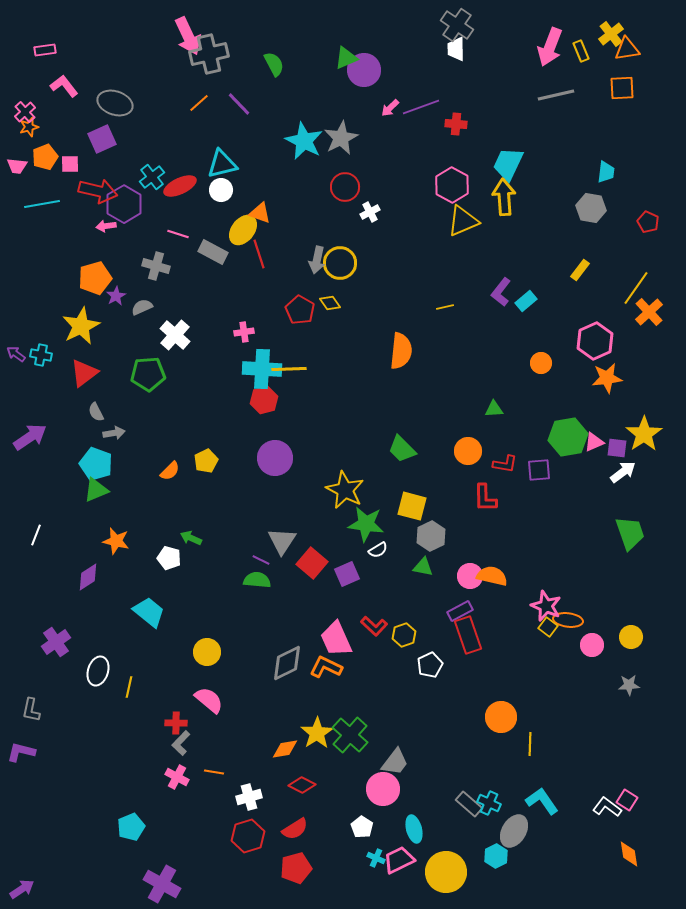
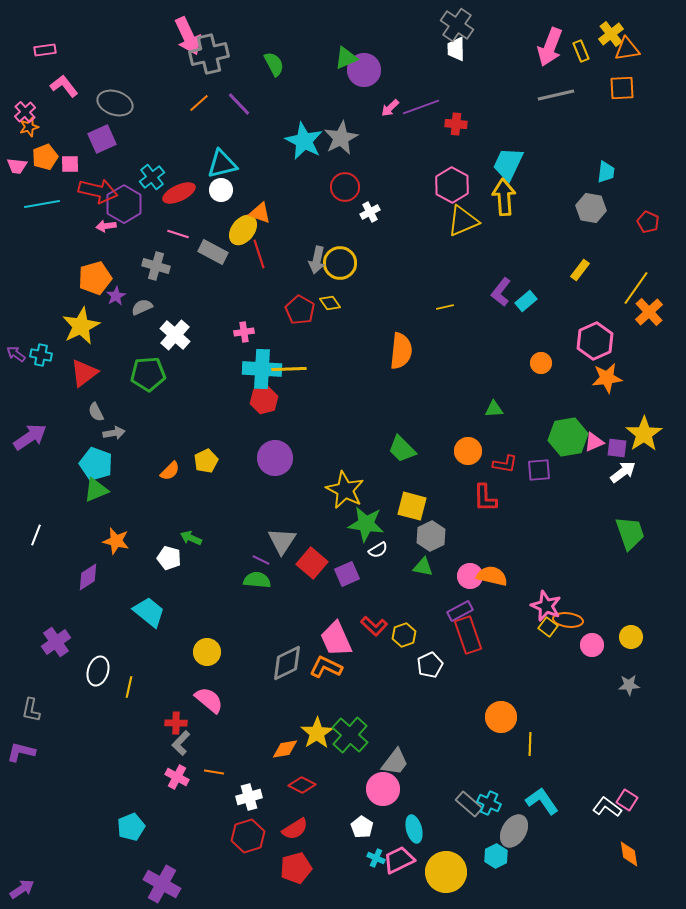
red ellipse at (180, 186): moved 1 px left, 7 px down
